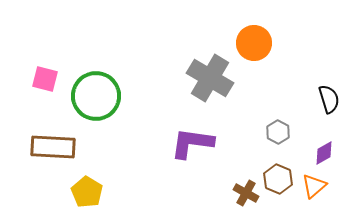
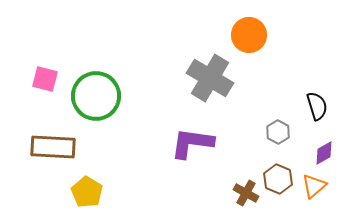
orange circle: moved 5 px left, 8 px up
black semicircle: moved 12 px left, 7 px down
